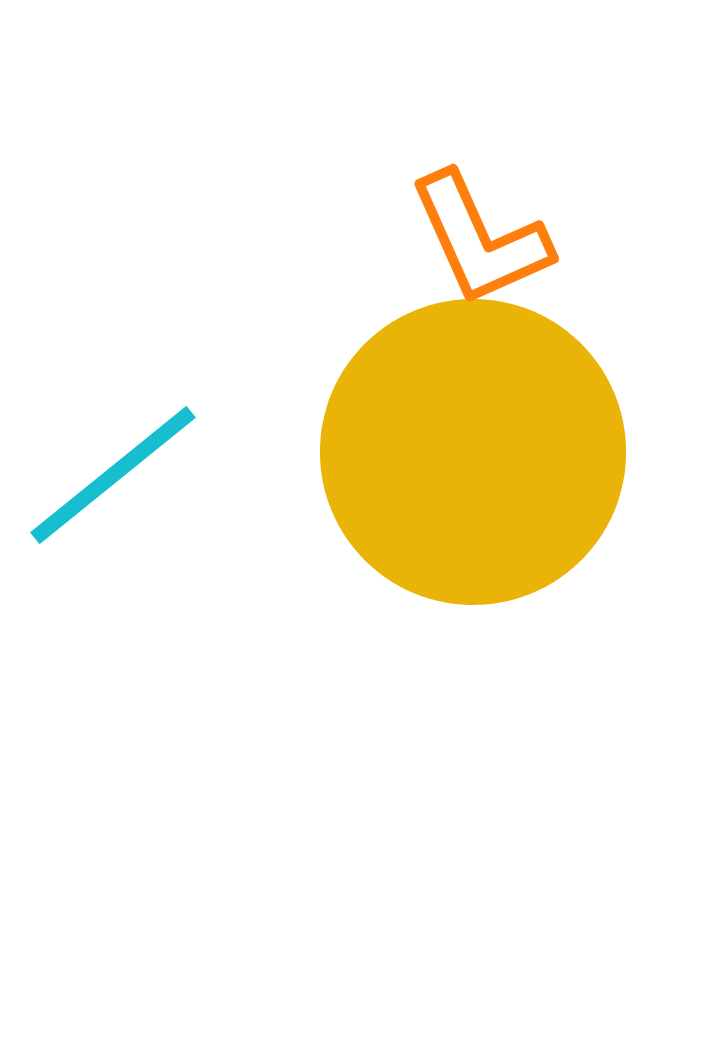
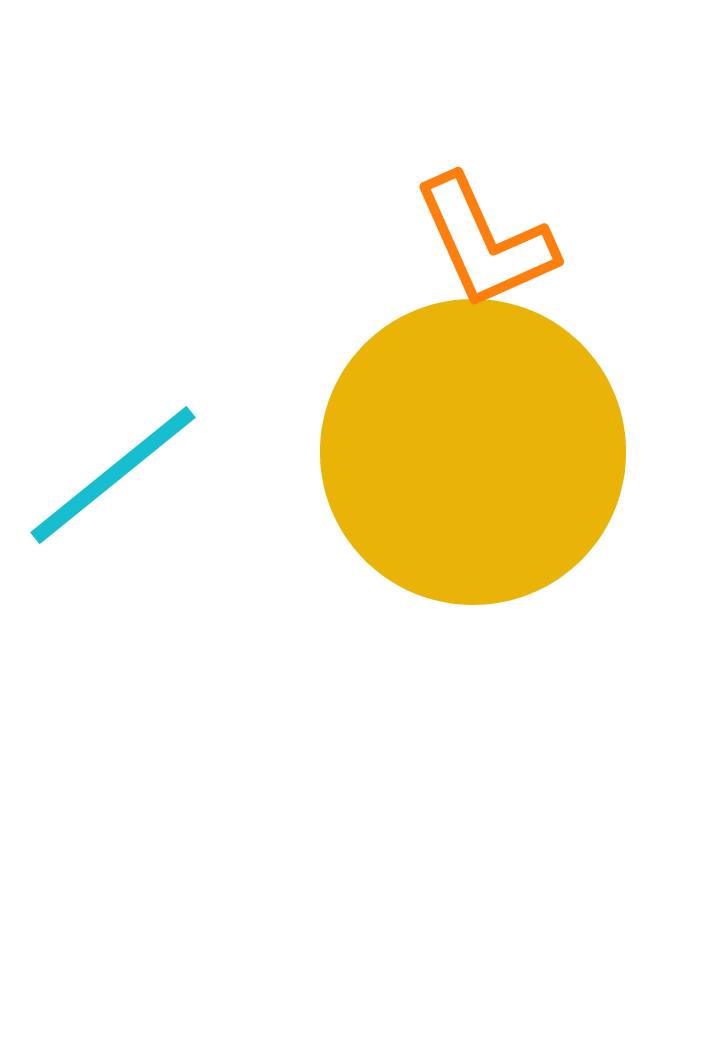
orange L-shape: moved 5 px right, 3 px down
